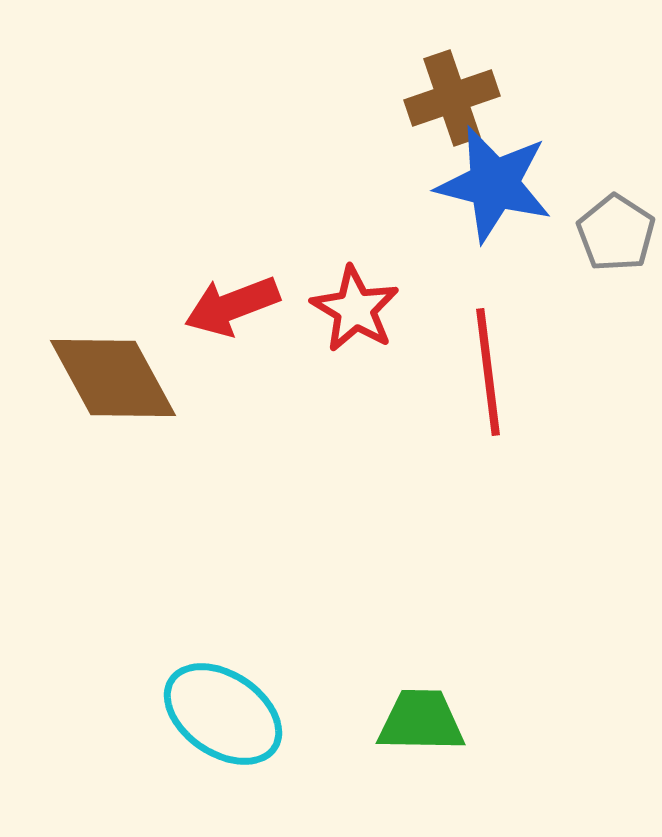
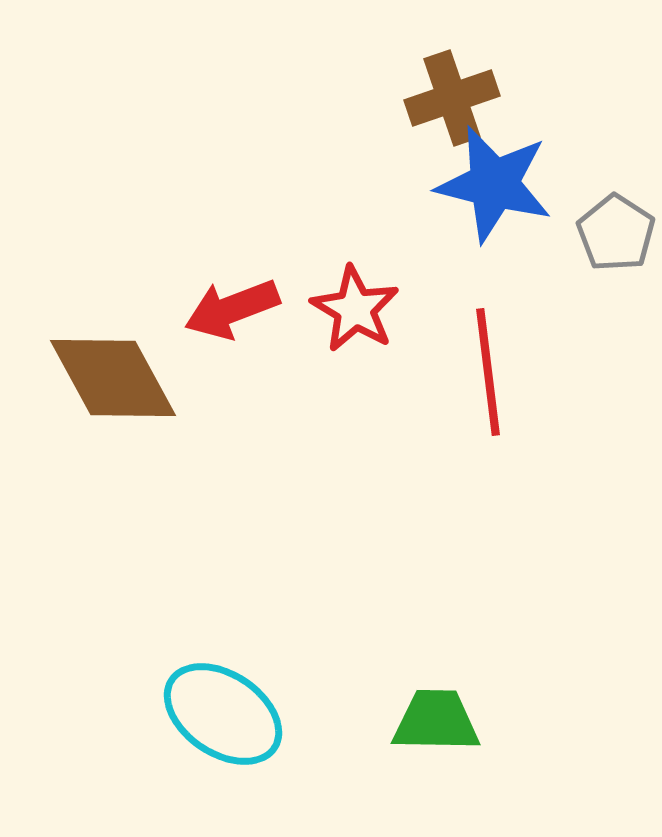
red arrow: moved 3 px down
green trapezoid: moved 15 px right
